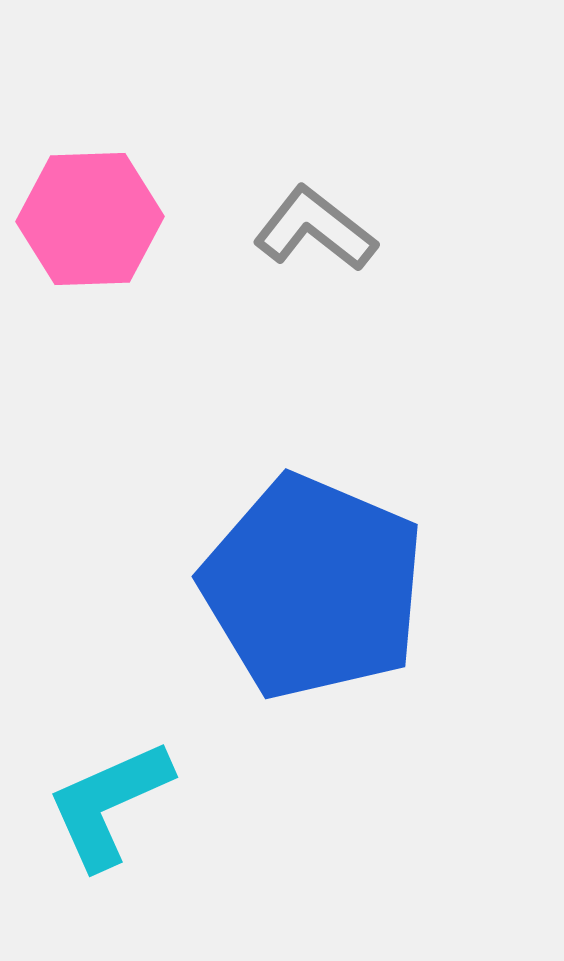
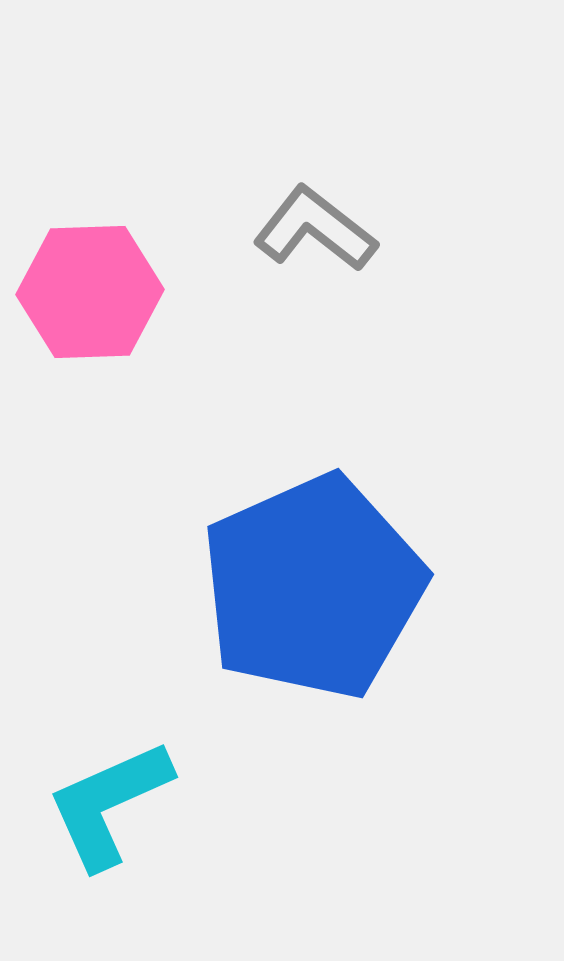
pink hexagon: moved 73 px down
blue pentagon: rotated 25 degrees clockwise
